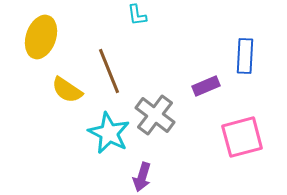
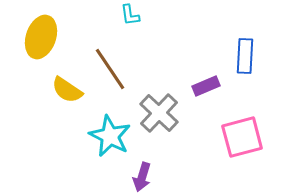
cyan L-shape: moved 7 px left
brown line: moved 1 px right, 2 px up; rotated 12 degrees counterclockwise
gray cross: moved 4 px right, 2 px up; rotated 6 degrees clockwise
cyan star: moved 1 px right, 3 px down
